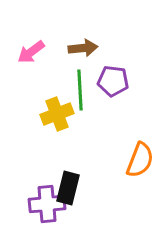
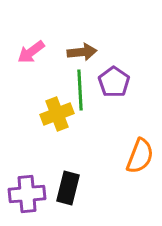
brown arrow: moved 1 px left, 4 px down
purple pentagon: moved 1 px right, 1 px down; rotated 28 degrees clockwise
orange semicircle: moved 4 px up
purple cross: moved 20 px left, 10 px up
